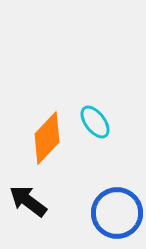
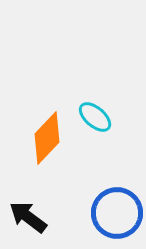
cyan ellipse: moved 5 px up; rotated 12 degrees counterclockwise
black arrow: moved 16 px down
